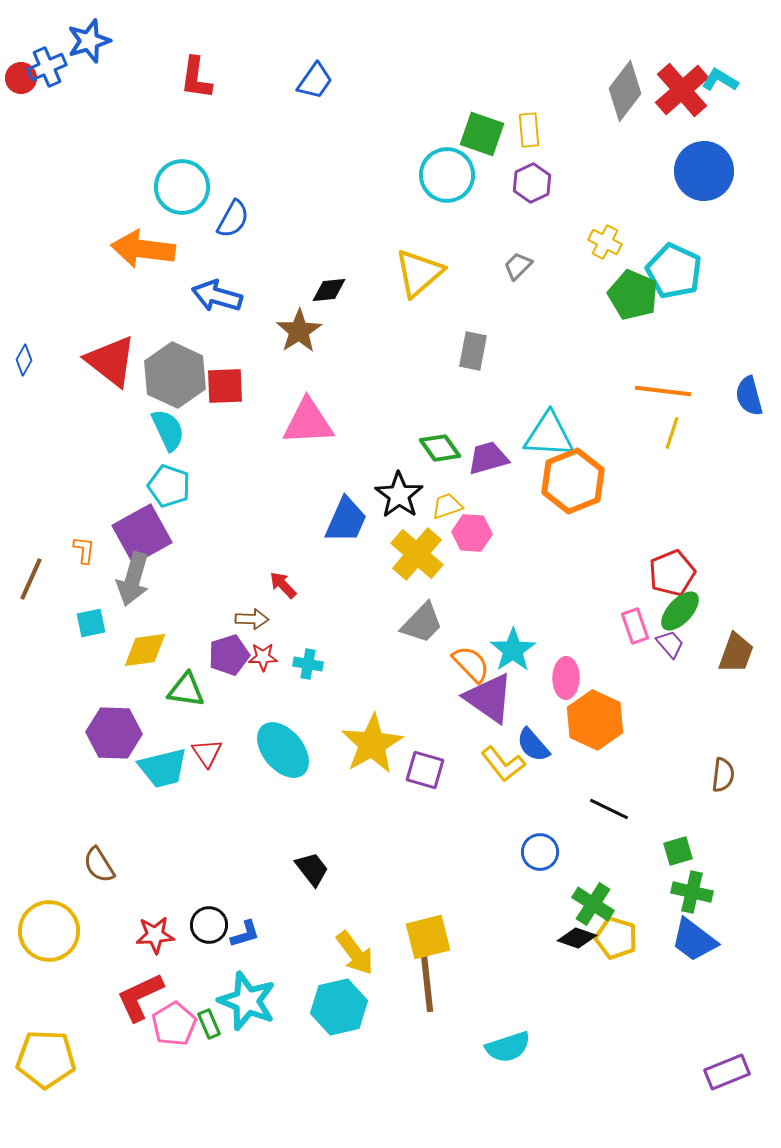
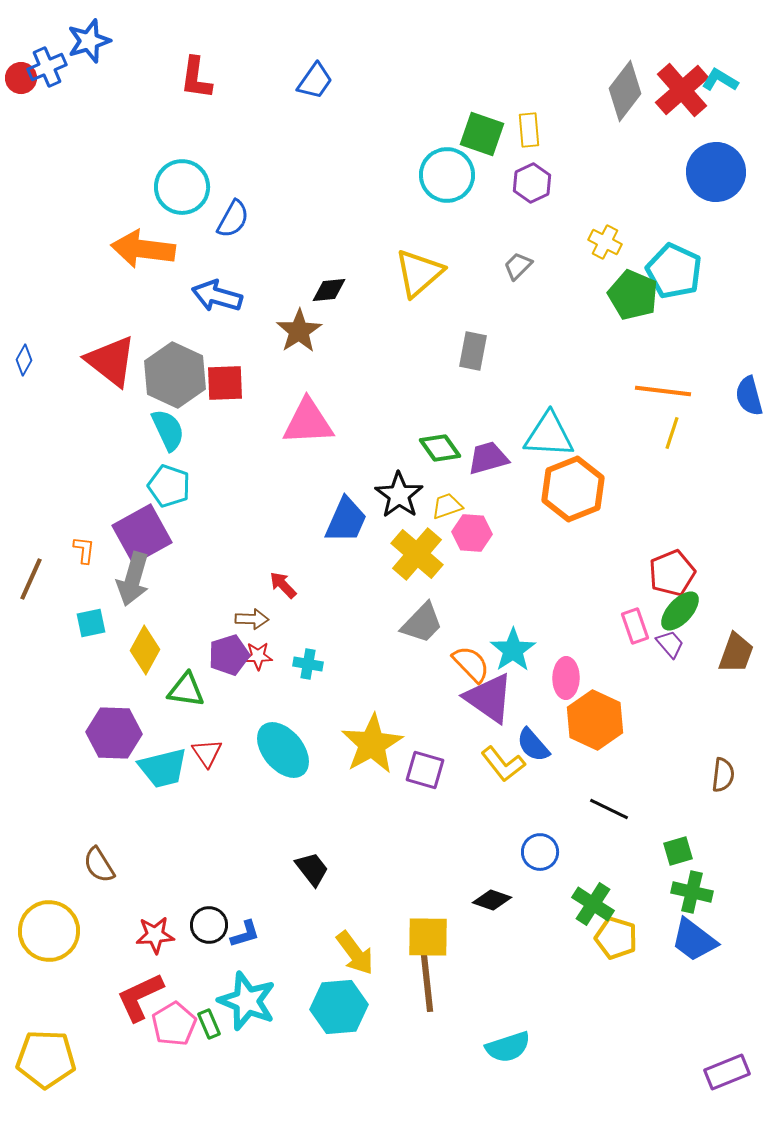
blue circle at (704, 171): moved 12 px right, 1 px down
red square at (225, 386): moved 3 px up
orange hexagon at (573, 481): moved 8 px down
yellow diamond at (145, 650): rotated 54 degrees counterclockwise
red star at (263, 657): moved 5 px left, 1 px up
yellow square at (428, 937): rotated 15 degrees clockwise
black diamond at (577, 938): moved 85 px left, 38 px up
cyan hexagon at (339, 1007): rotated 8 degrees clockwise
